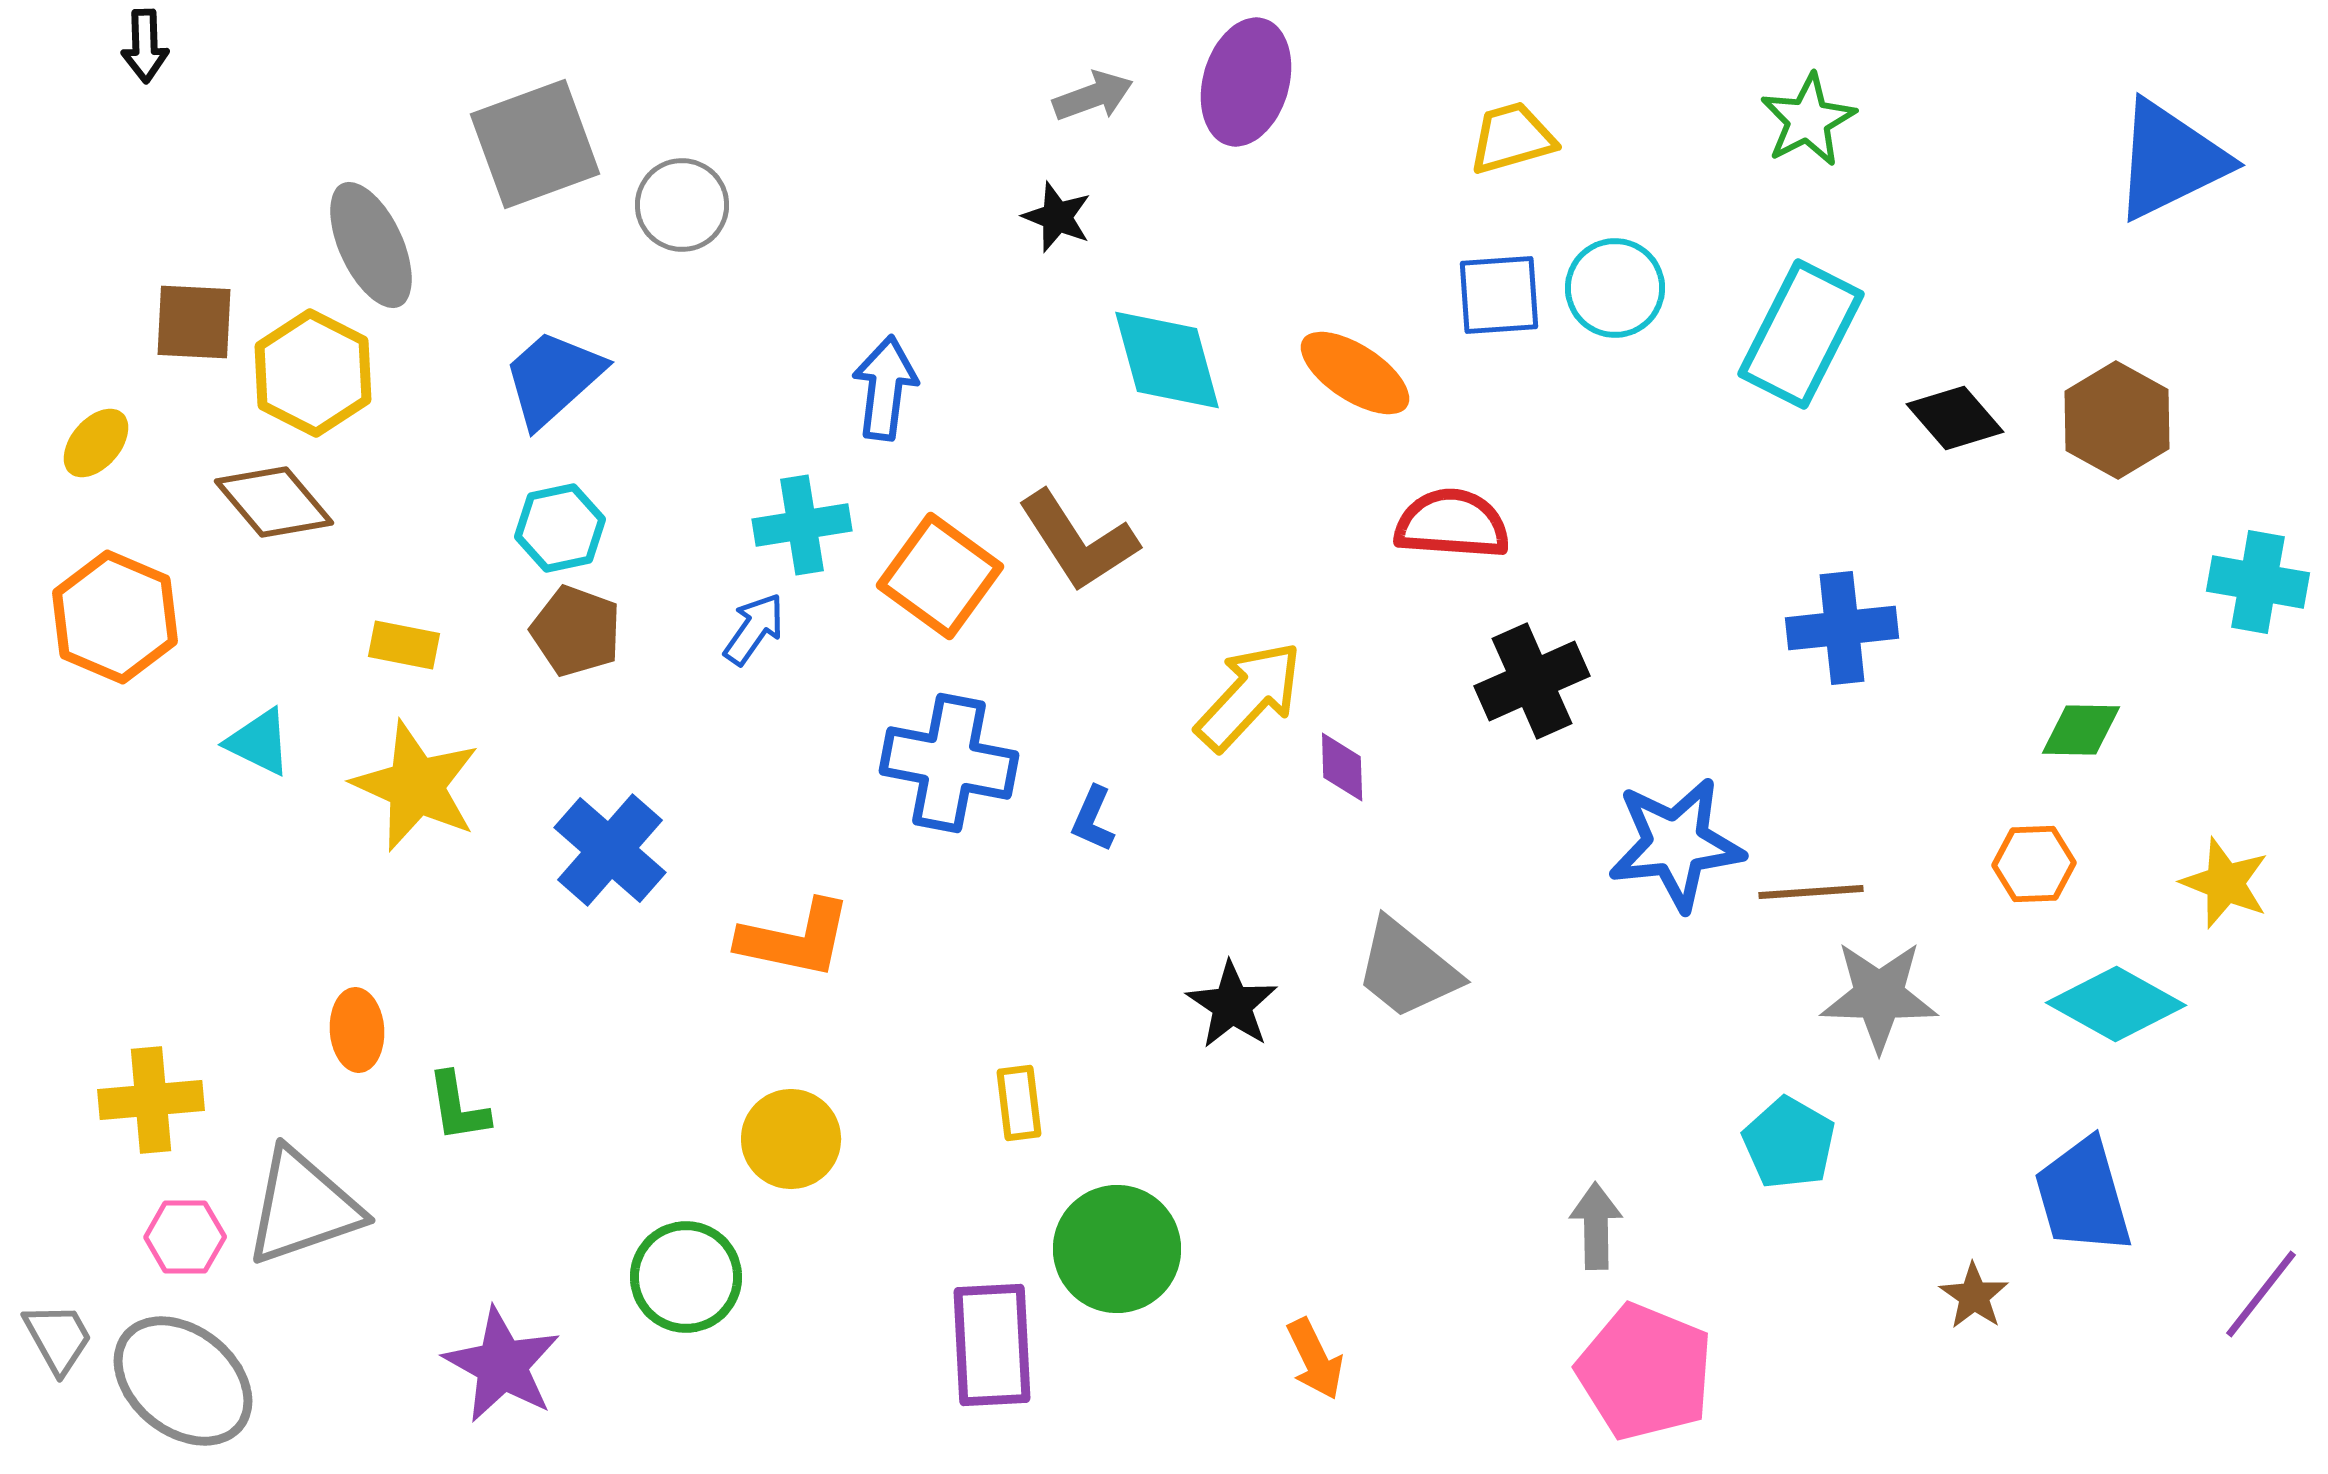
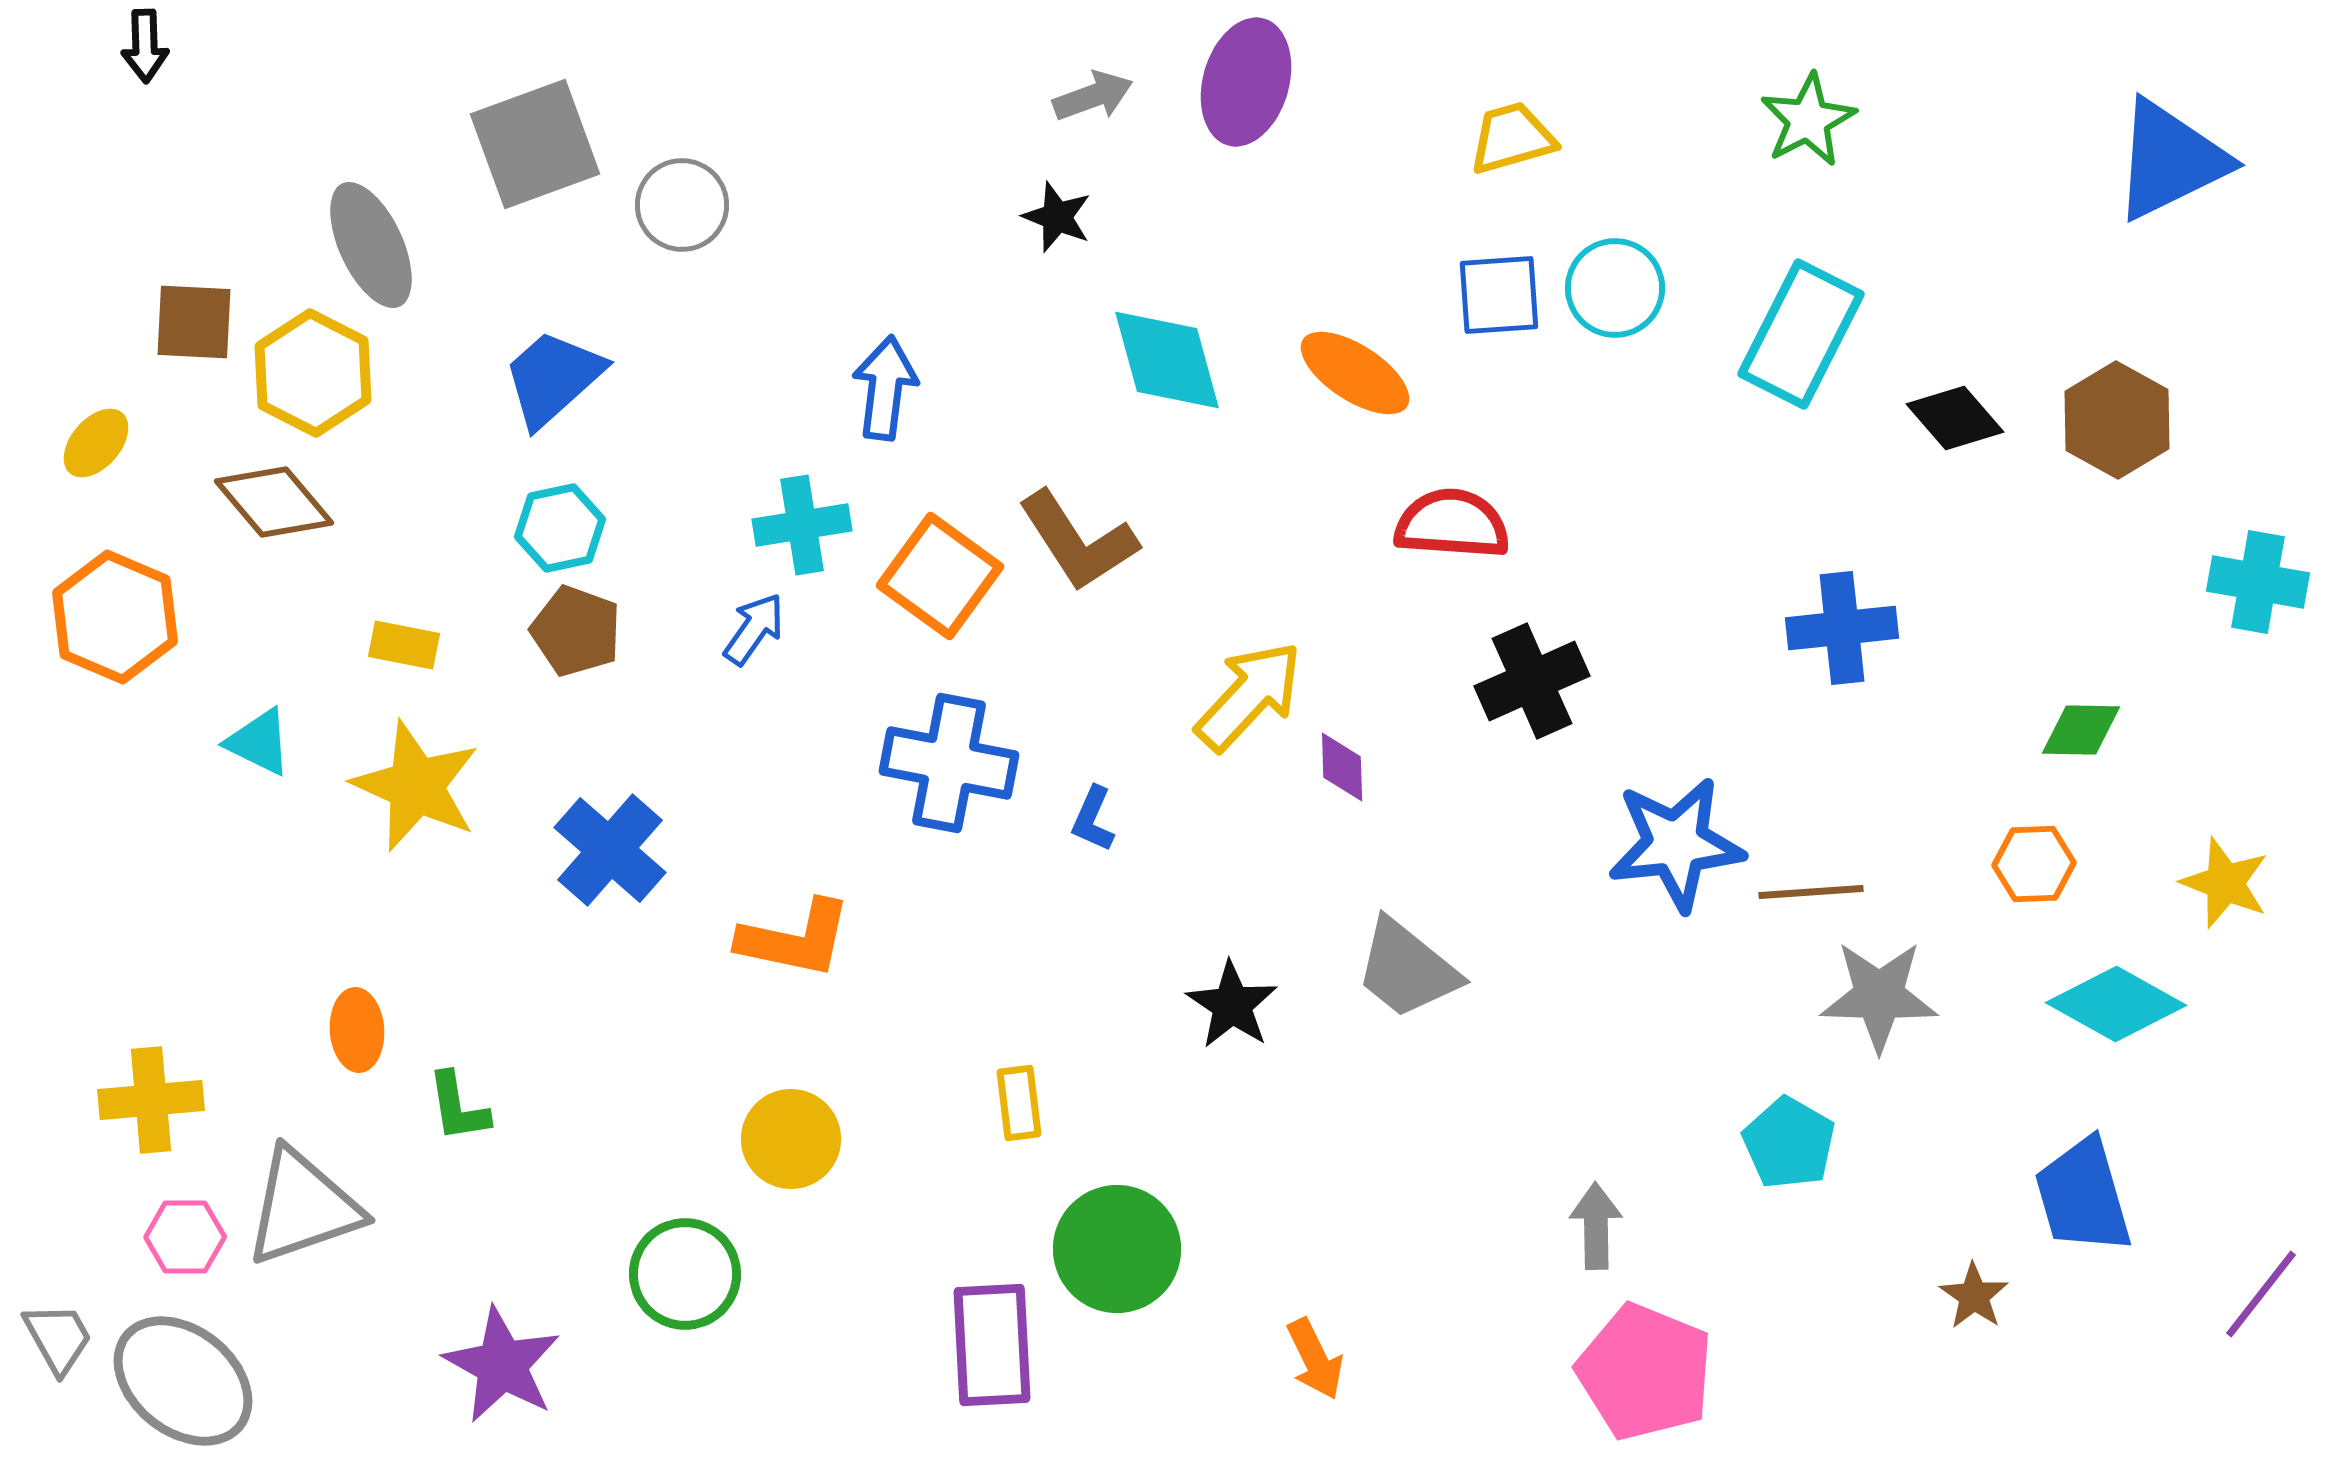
green circle at (686, 1277): moved 1 px left, 3 px up
